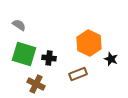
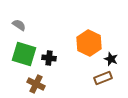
brown rectangle: moved 25 px right, 4 px down
